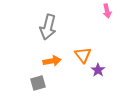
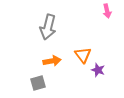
purple star: rotated 16 degrees counterclockwise
